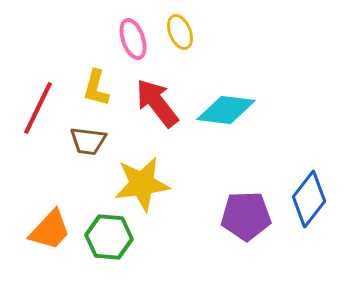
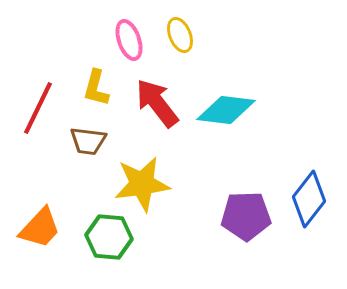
yellow ellipse: moved 3 px down
pink ellipse: moved 4 px left, 1 px down
orange trapezoid: moved 10 px left, 2 px up
